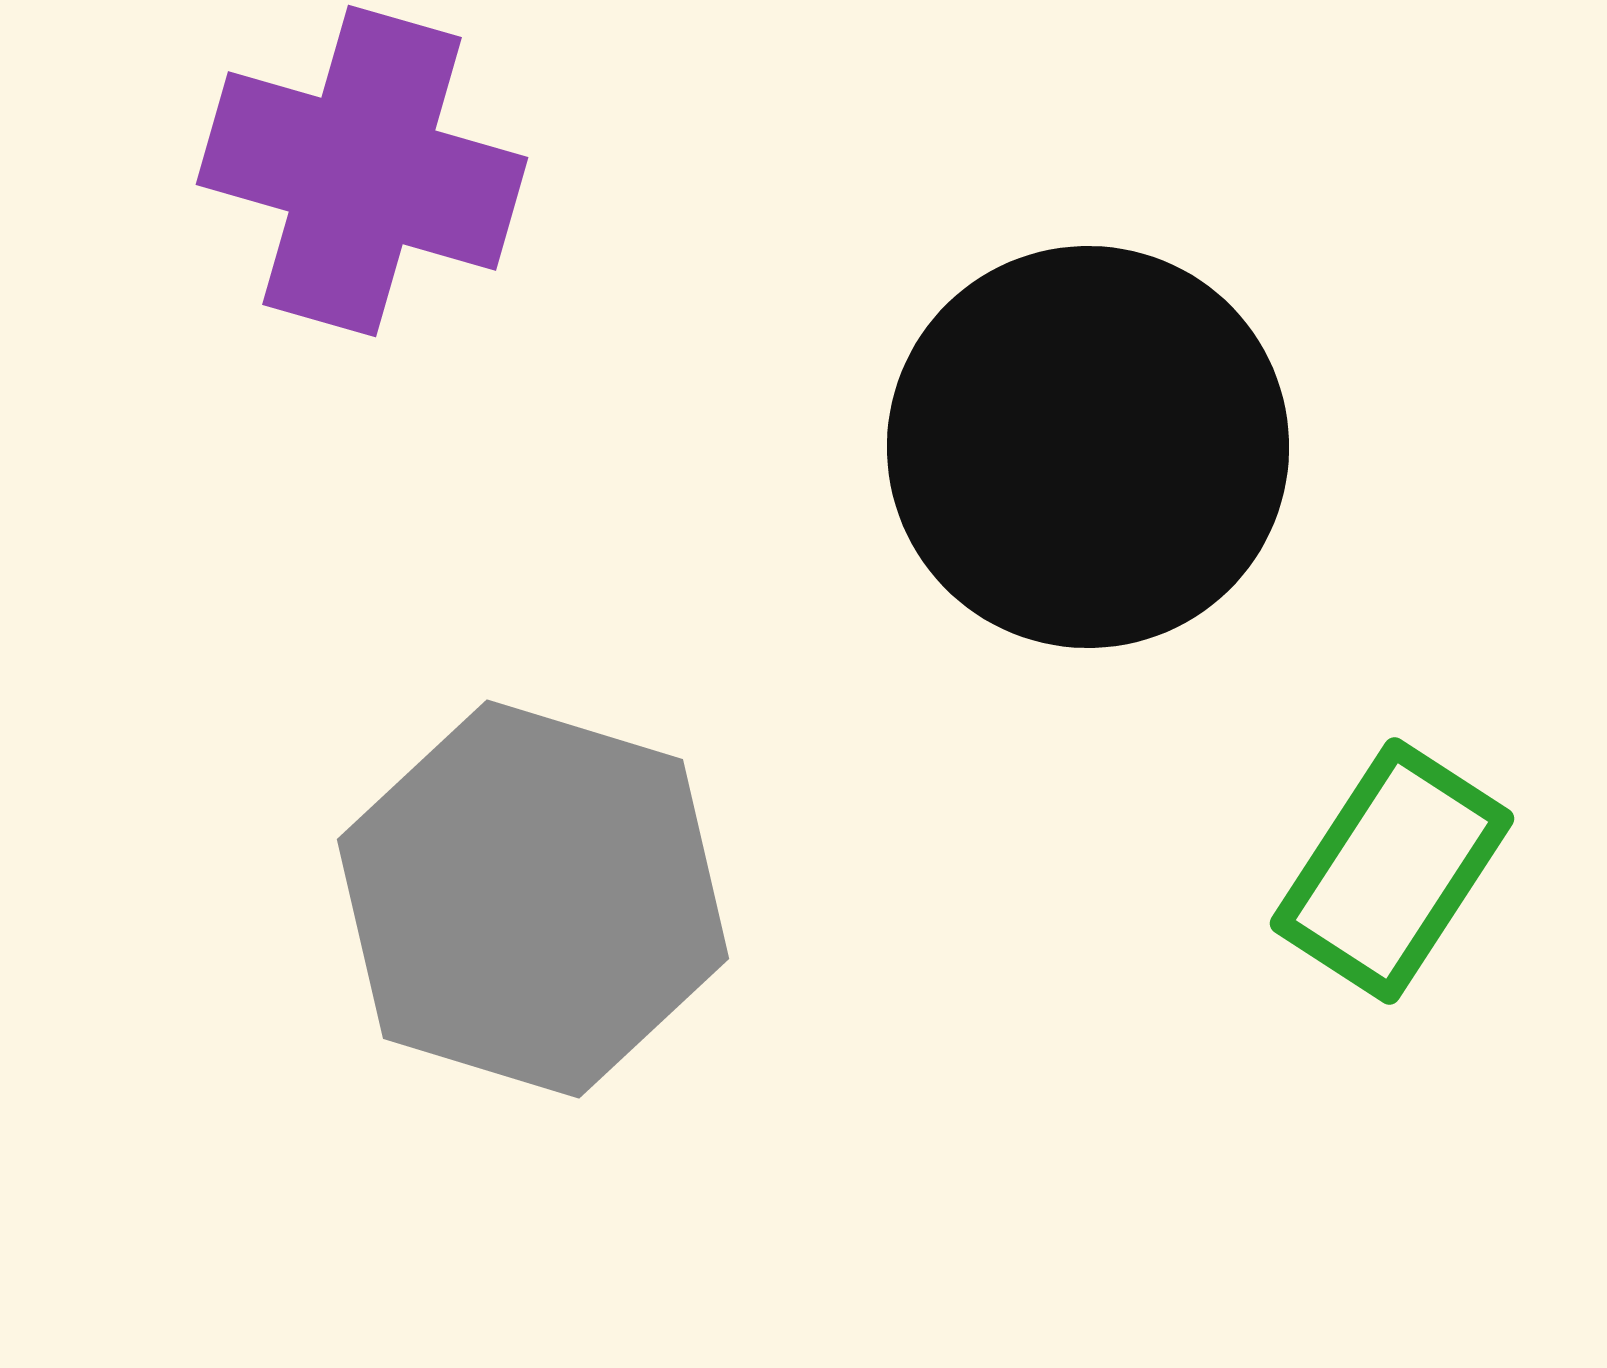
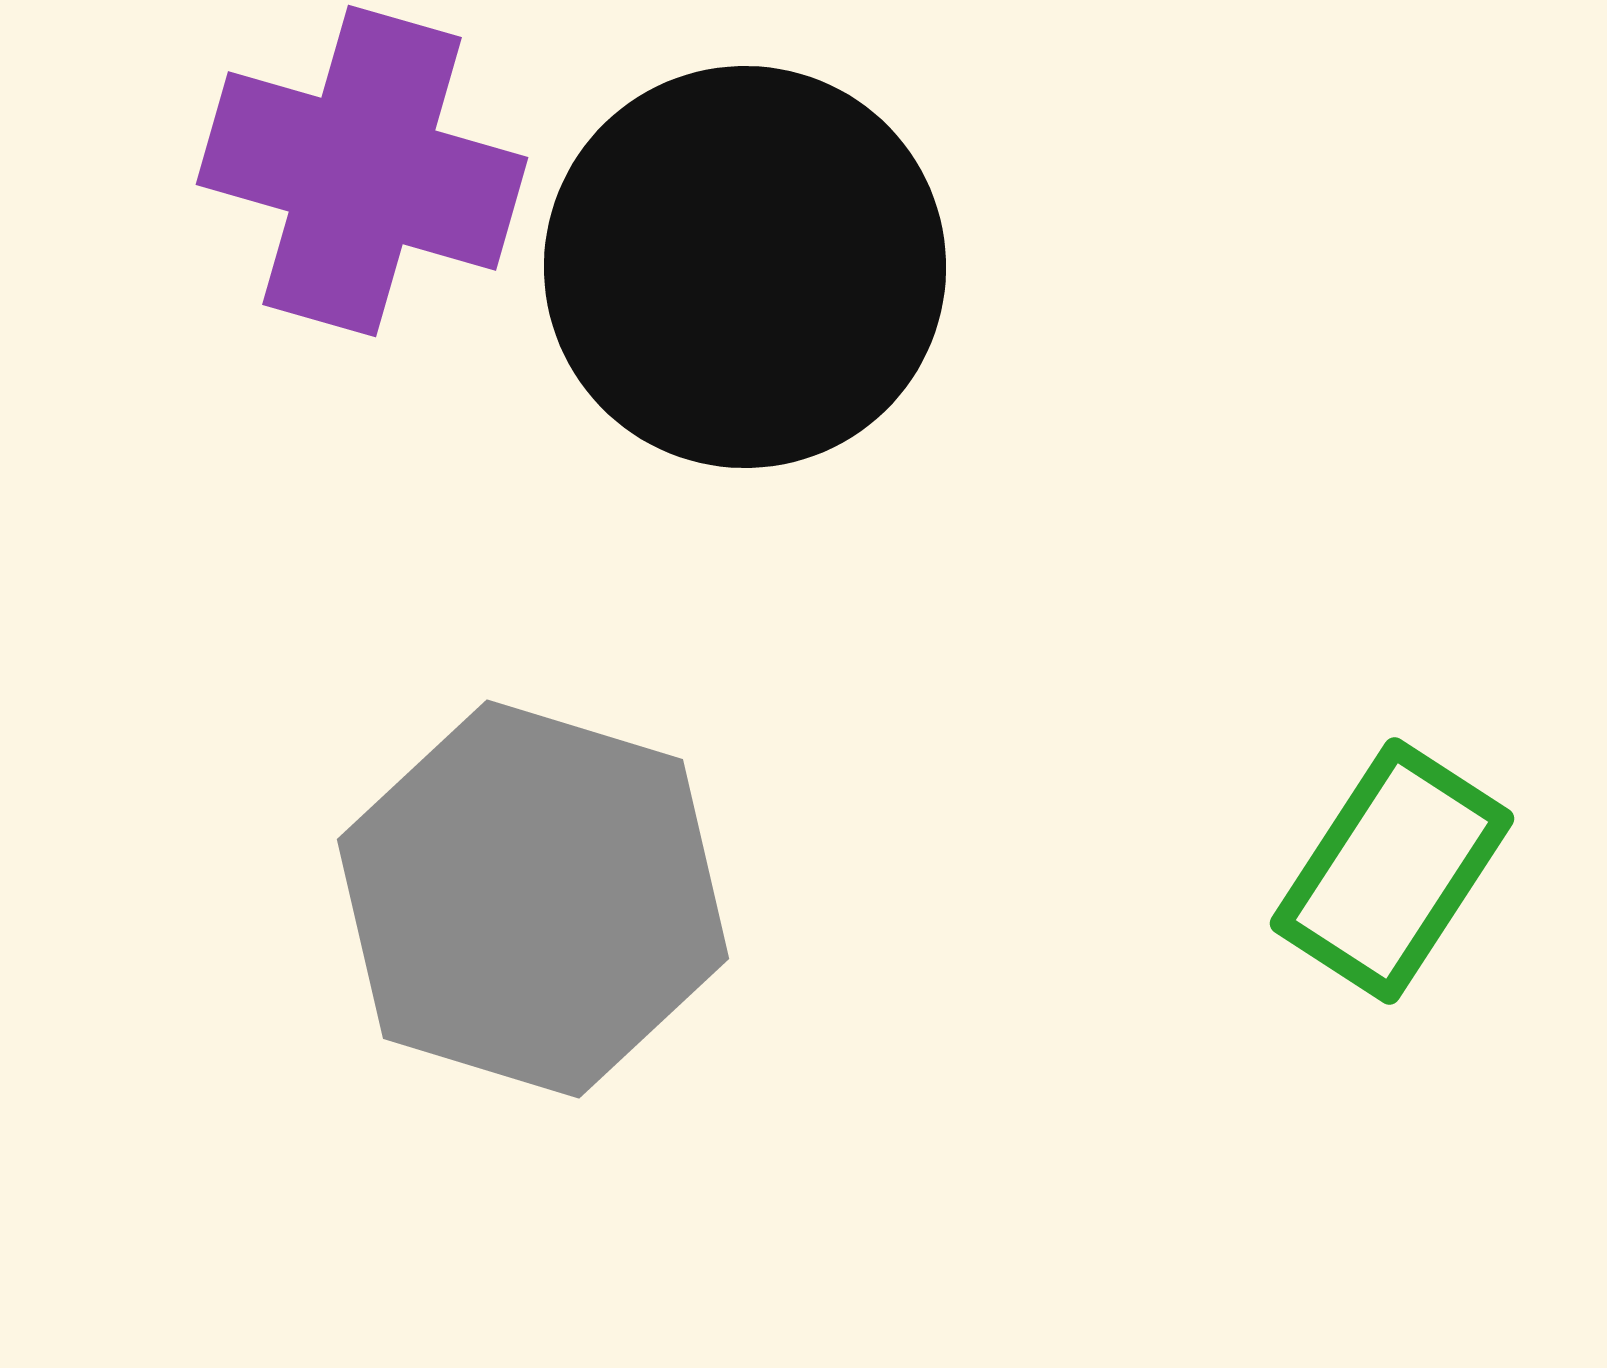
black circle: moved 343 px left, 180 px up
